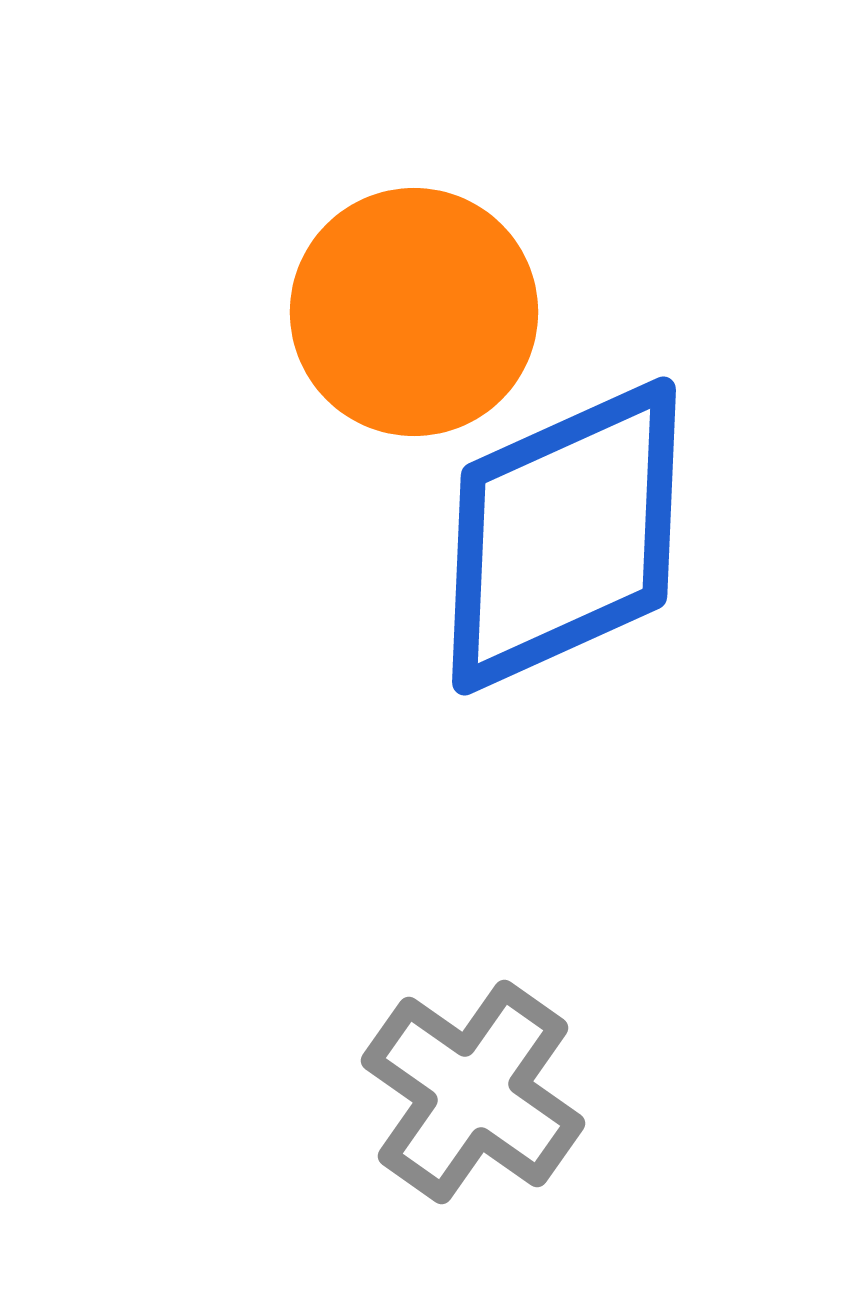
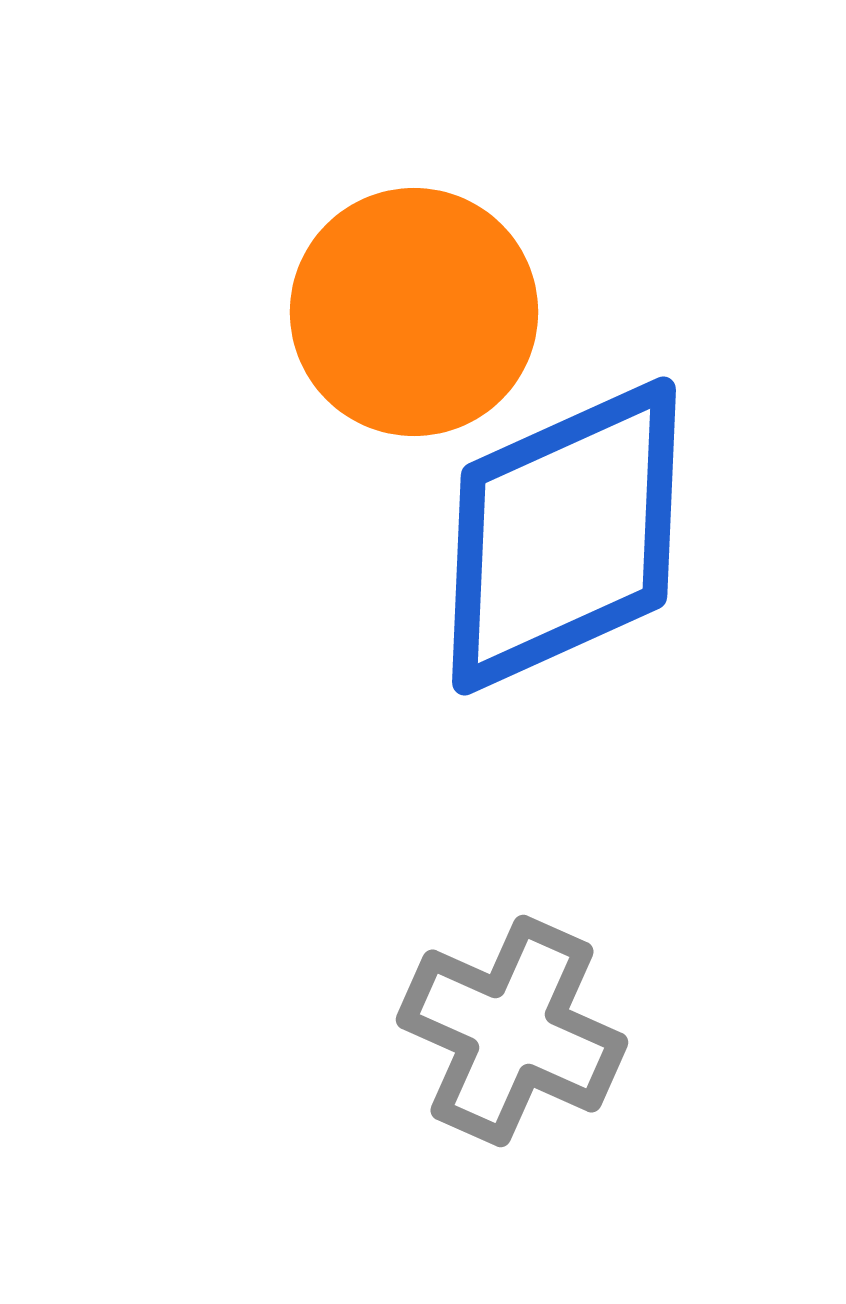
gray cross: moved 39 px right, 61 px up; rotated 11 degrees counterclockwise
